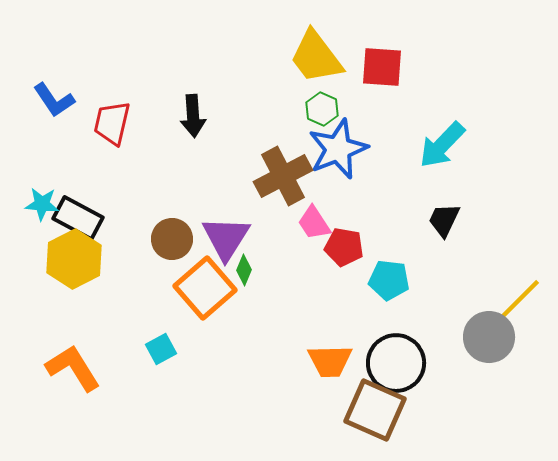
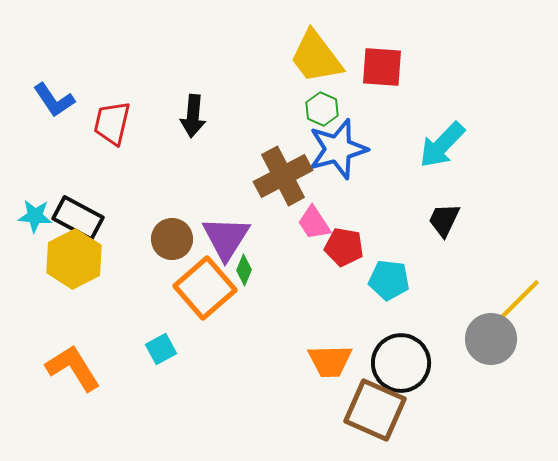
black arrow: rotated 9 degrees clockwise
blue star: rotated 6 degrees clockwise
cyan star: moved 7 px left, 12 px down
gray circle: moved 2 px right, 2 px down
black circle: moved 5 px right
